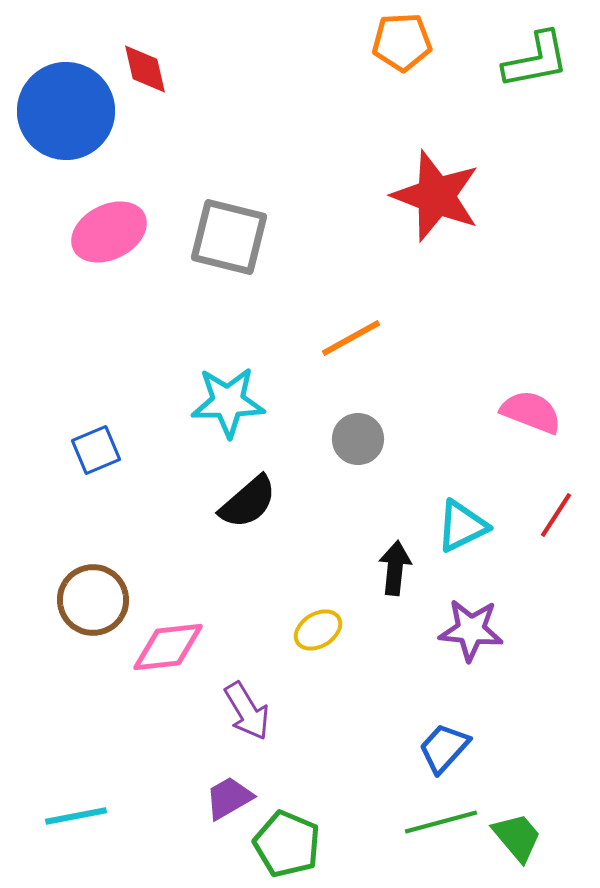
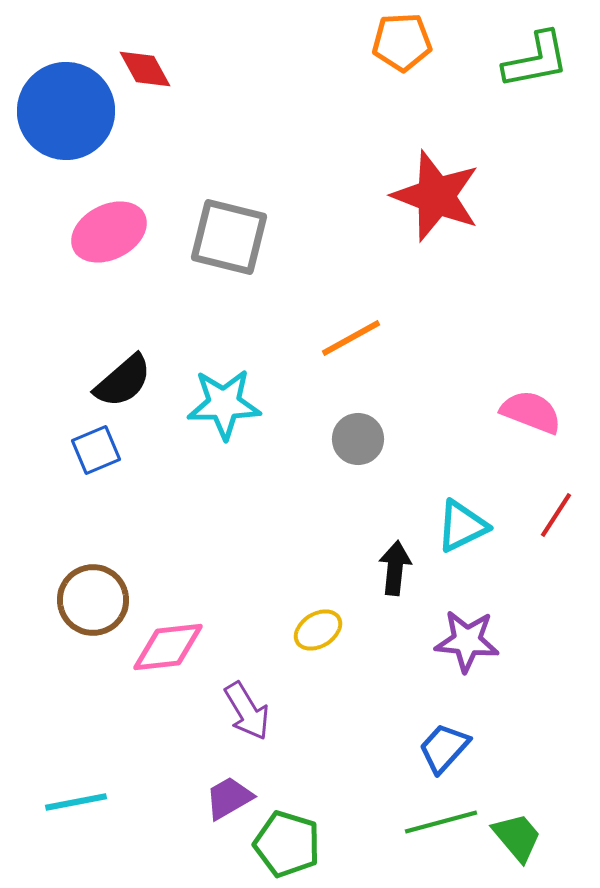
red diamond: rotated 16 degrees counterclockwise
cyan star: moved 4 px left, 2 px down
black semicircle: moved 125 px left, 121 px up
purple star: moved 4 px left, 11 px down
cyan line: moved 14 px up
green pentagon: rotated 6 degrees counterclockwise
